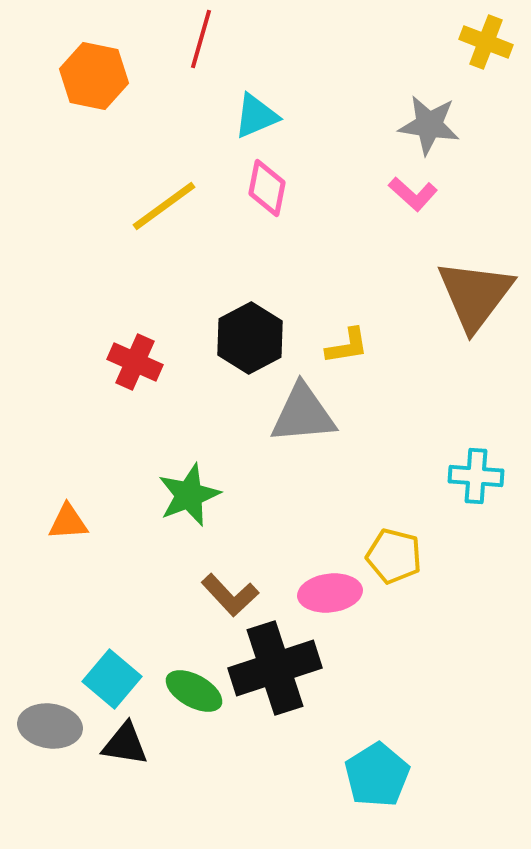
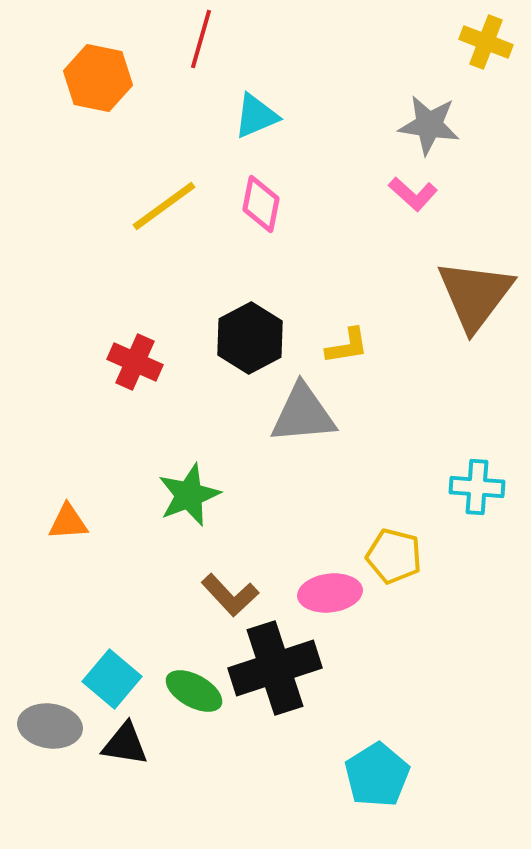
orange hexagon: moved 4 px right, 2 px down
pink diamond: moved 6 px left, 16 px down
cyan cross: moved 1 px right, 11 px down
